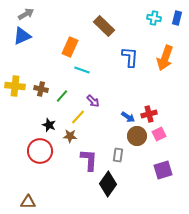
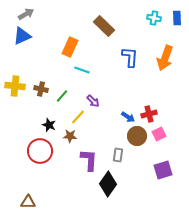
blue rectangle: rotated 16 degrees counterclockwise
